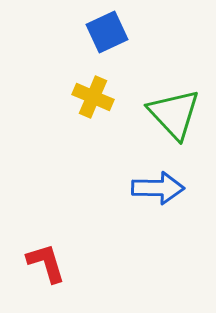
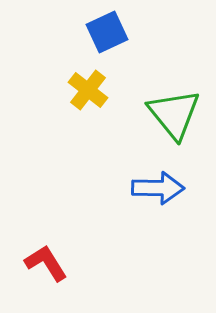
yellow cross: moved 5 px left, 7 px up; rotated 15 degrees clockwise
green triangle: rotated 4 degrees clockwise
red L-shape: rotated 15 degrees counterclockwise
